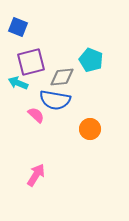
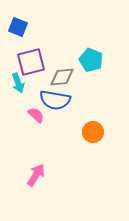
cyan arrow: rotated 132 degrees counterclockwise
orange circle: moved 3 px right, 3 px down
